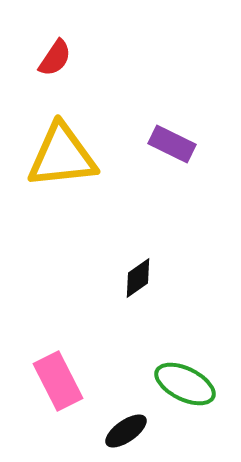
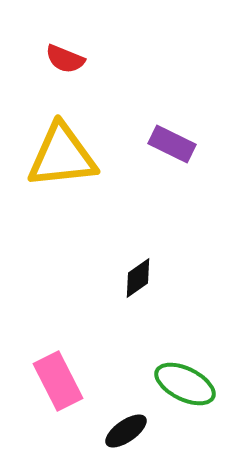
red semicircle: moved 10 px right, 1 px down; rotated 78 degrees clockwise
